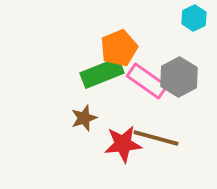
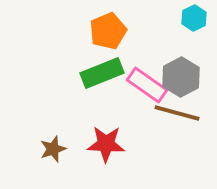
orange pentagon: moved 11 px left, 17 px up
gray hexagon: moved 2 px right
pink rectangle: moved 4 px down
brown star: moved 31 px left, 31 px down
brown line: moved 21 px right, 25 px up
red star: moved 17 px left; rotated 9 degrees clockwise
